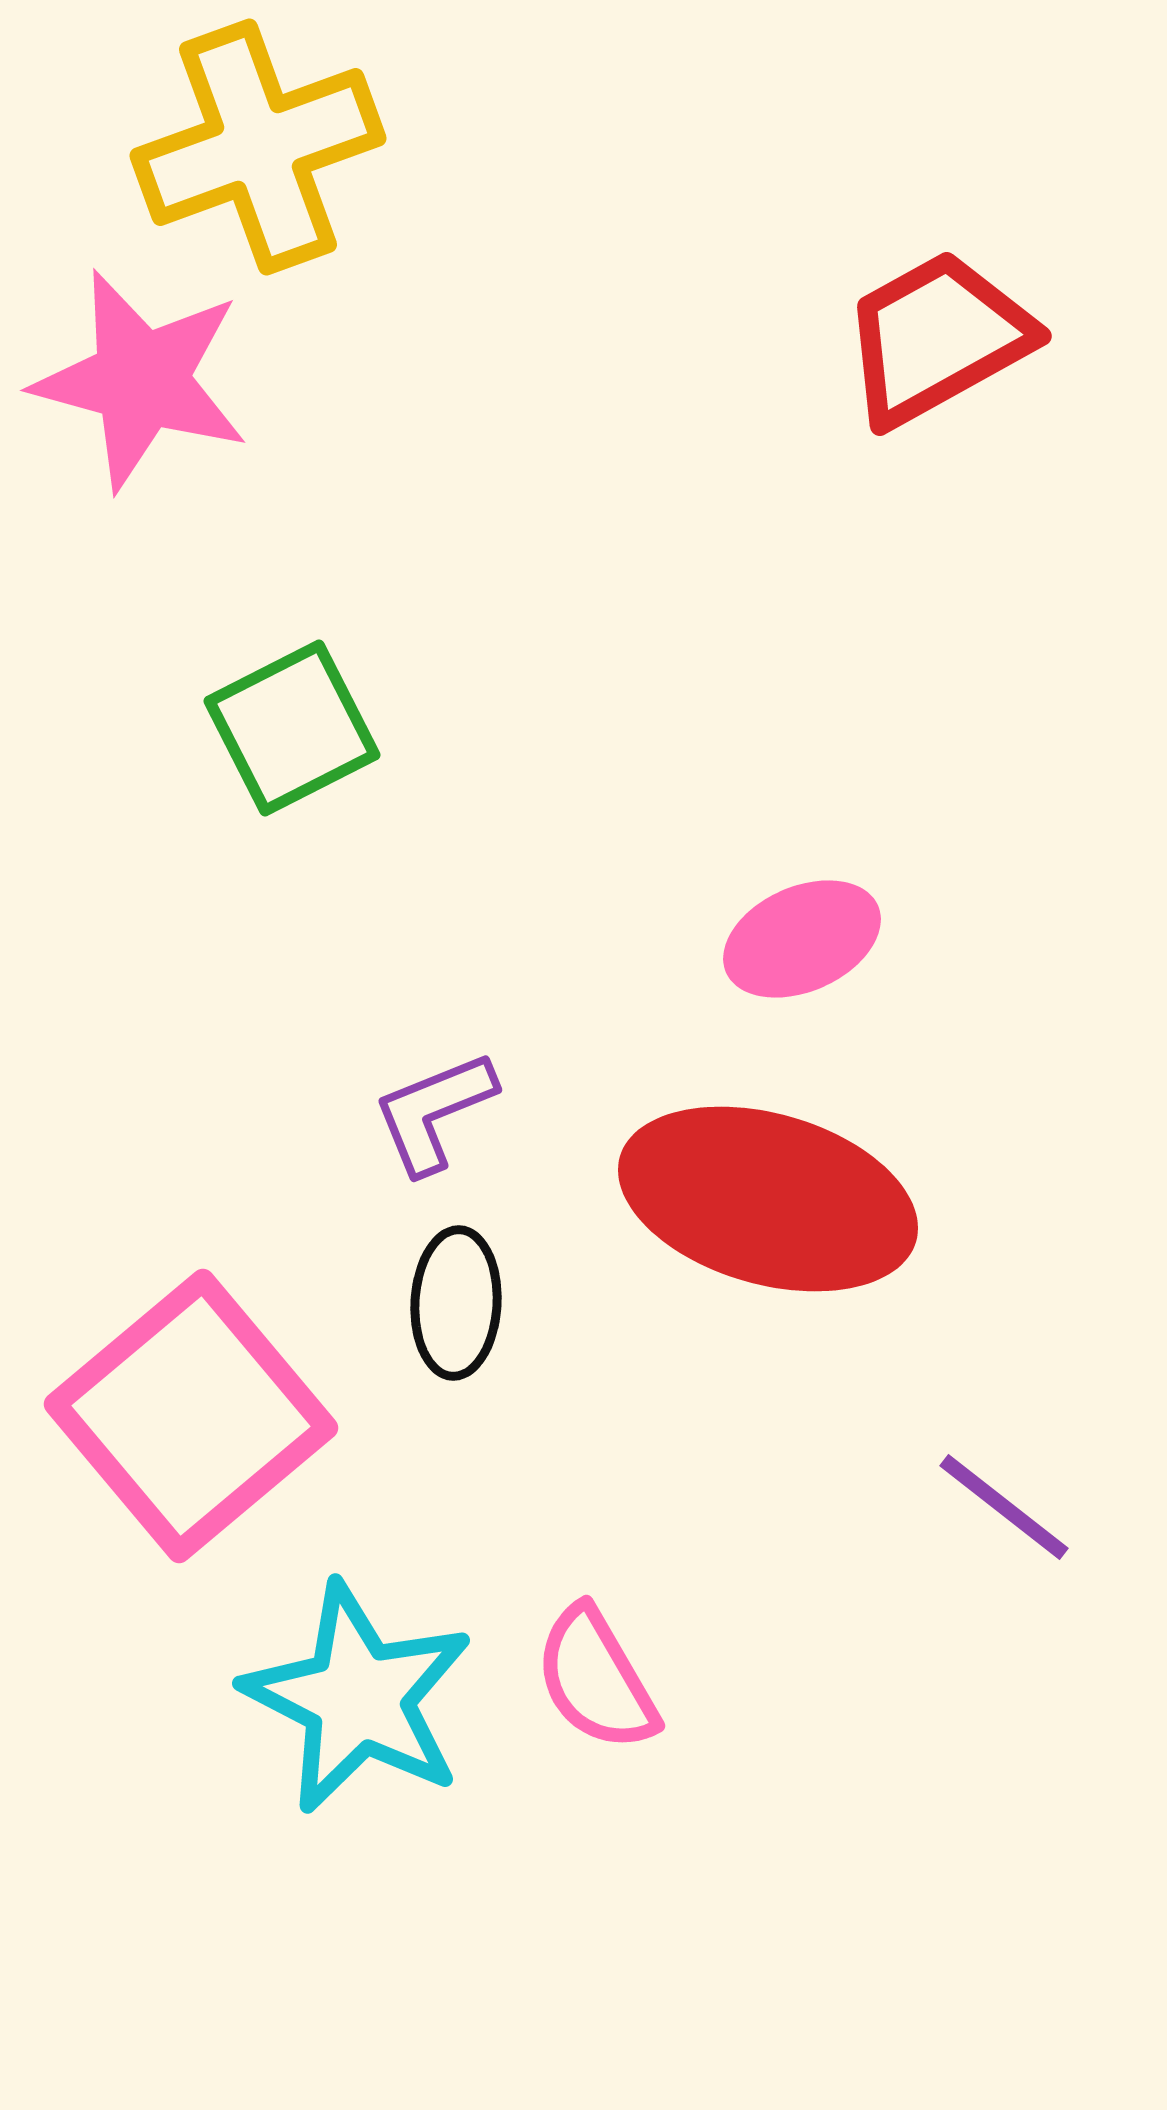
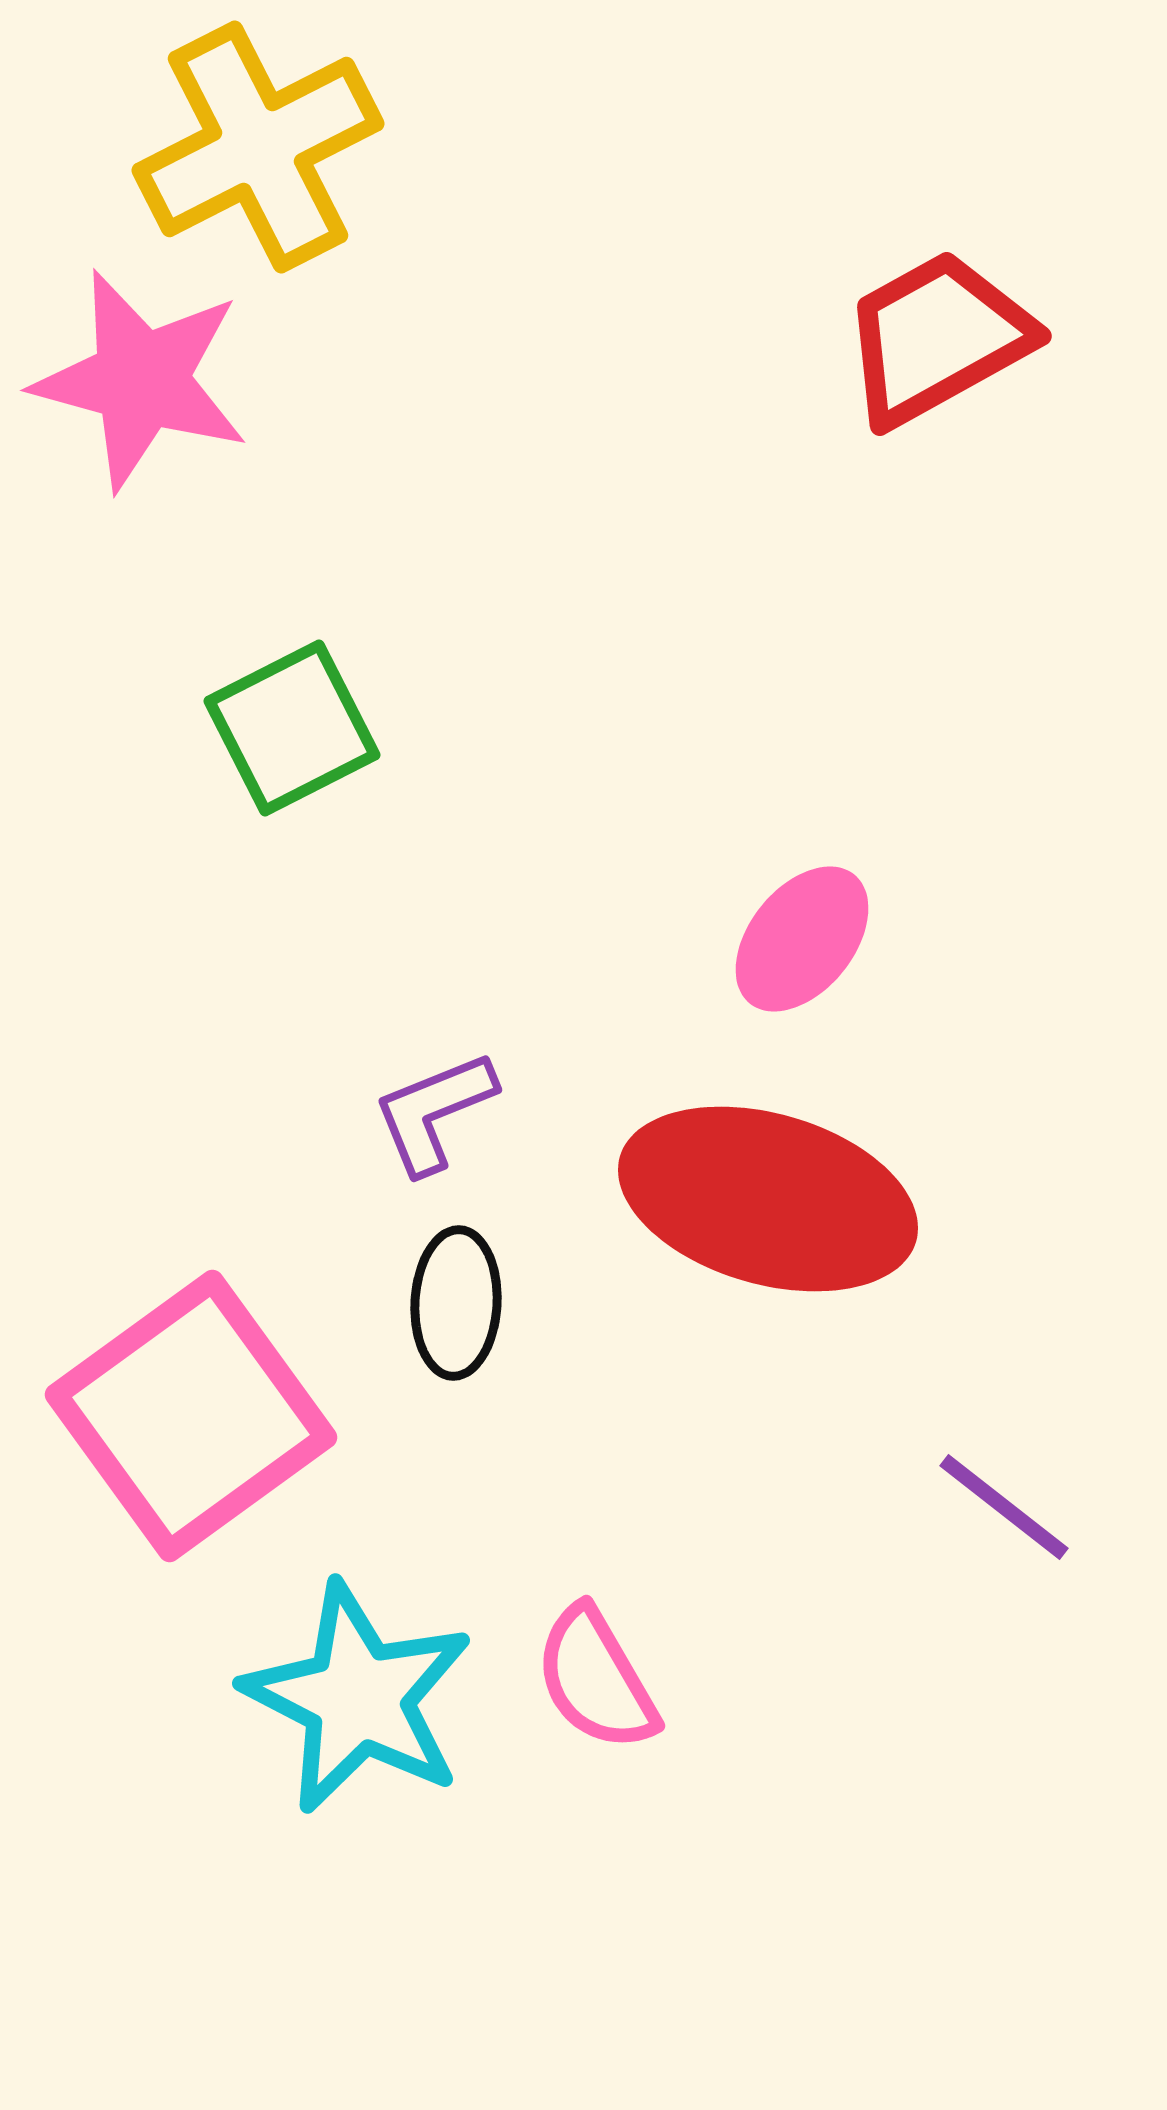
yellow cross: rotated 7 degrees counterclockwise
pink ellipse: rotated 27 degrees counterclockwise
pink square: rotated 4 degrees clockwise
